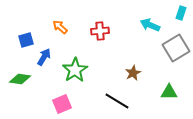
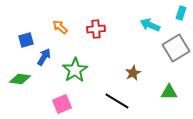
red cross: moved 4 px left, 2 px up
